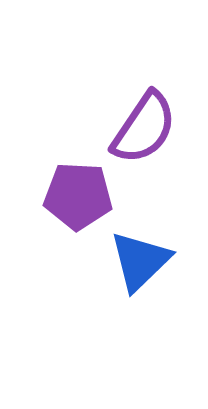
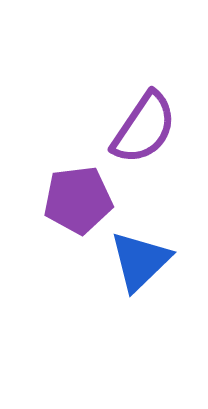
purple pentagon: moved 4 px down; rotated 10 degrees counterclockwise
